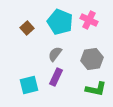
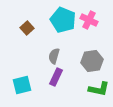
cyan pentagon: moved 3 px right, 2 px up
gray semicircle: moved 1 px left, 2 px down; rotated 21 degrees counterclockwise
gray hexagon: moved 2 px down
cyan square: moved 7 px left
green L-shape: moved 3 px right
